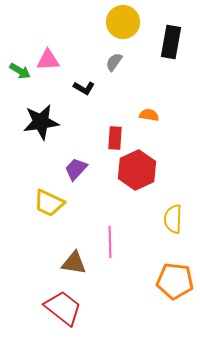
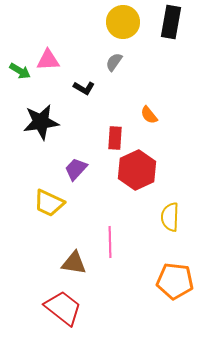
black rectangle: moved 20 px up
orange semicircle: rotated 138 degrees counterclockwise
yellow semicircle: moved 3 px left, 2 px up
